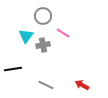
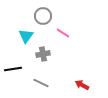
gray cross: moved 9 px down
gray line: moved 5 px left, 2 px up
